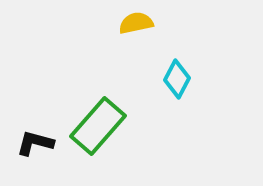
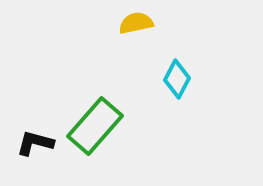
green rectangle: moved 3 px left
